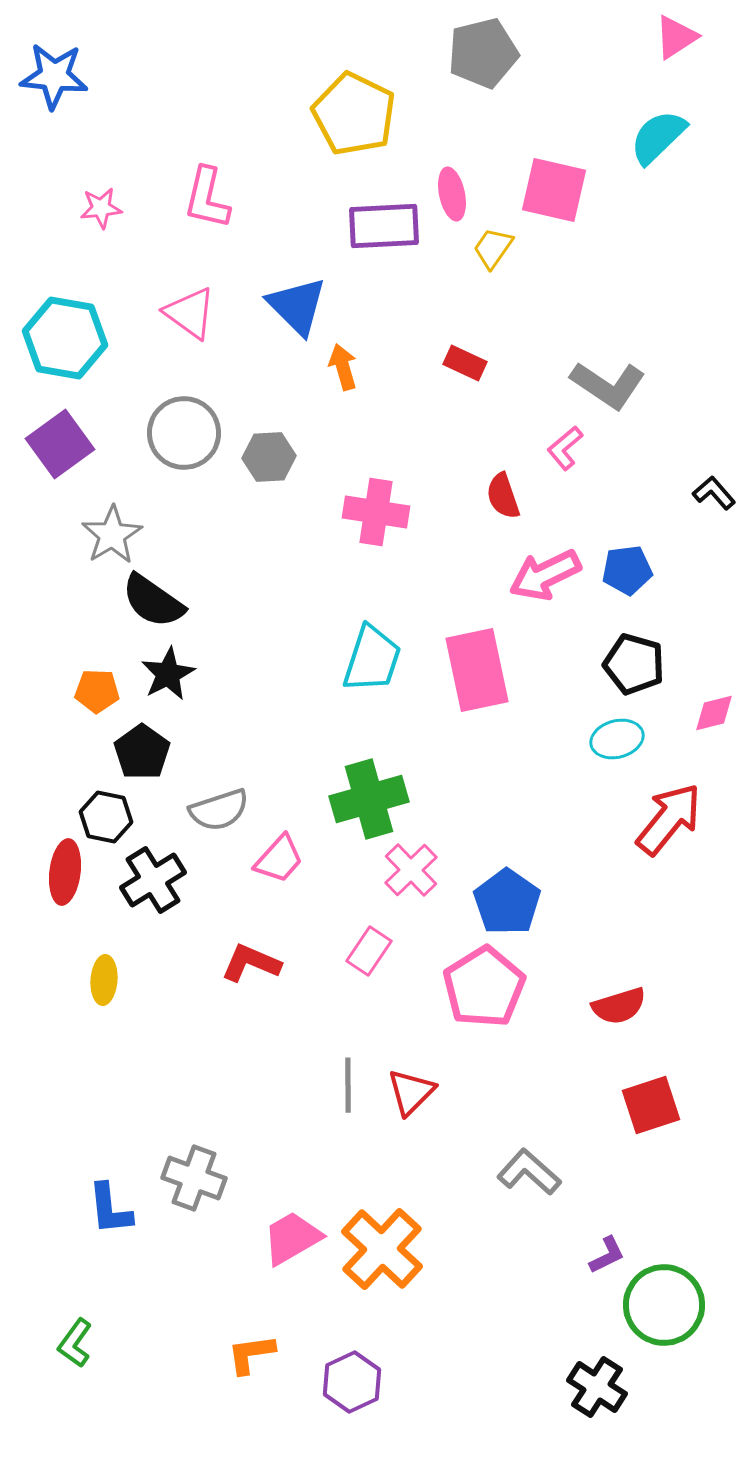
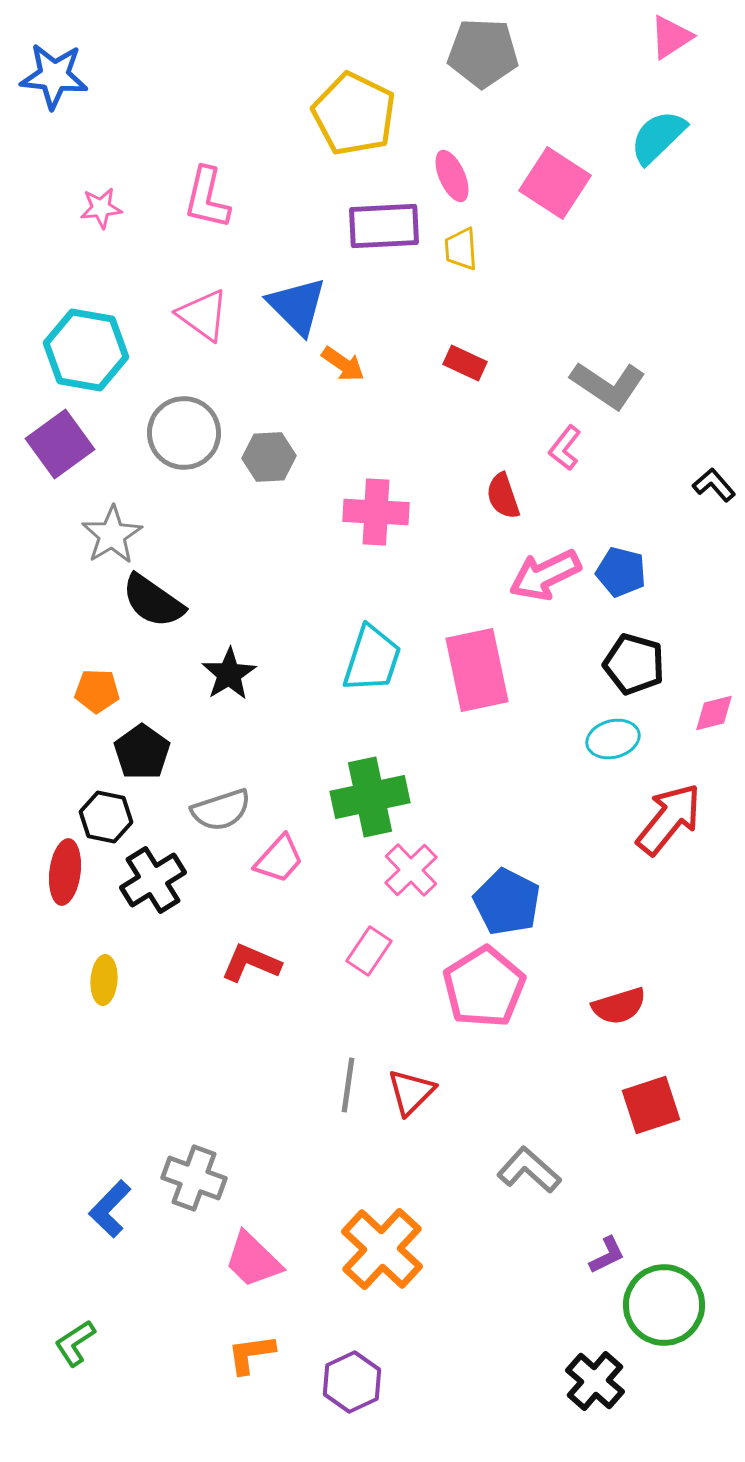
pink triangle at (676, 37): moved 5 px left
gray pentagon at (483, 53): rotated 16 degrees clockwise
pink square at (554, 190): moved 1 px right, 7 px up; rotated 20 degrees clockwise
pink ellipse at (452, 194): moved 18 px up; rotated 12 degrees counterclockwise
yellow trapezoid at (493, 248): moved 32 px left, 1 px down; rotated 39 degrees counterclockwise
pink triangle at (190, 313): moved 13 px right, 2 px down
cyan hexagon at (65, 338): moved 21 px right, 12 px down
orange arrow at (343, 367): moved 3 px up; rotated 141 degrees clockwise
pink L-shape at (565, 448): rotated 12 degrees counterclockwise
black L-shape at (714, 493): moved 8 px up
pink cross at (376, 512): rotated 6 degrees counterclockwise
blue pentagon at (627, 570): moved 6 px left, 2 px down; rotated 21 degrees clockwise
black star at (168, 674): moved 61 px right; rotated 4 degrees counterclockwise
cyan ellipse at (617, 739): moved 4 px left
green cross at (369, 799): moved 1 px right, 2 px up; rotated 4 degrees clockwise
gray semicircle at (219, 810): moved 2 px right
blue pentagon at (507, 902): rotated 8 degrees counterclockwise
gray line at (348, 1085): rotated 8 degrees clockwise
gray L-shape at (529, 1172): moved 2 px up
blue L-shape at (110, 1209): rotated 50 degrees clockwise
pink trapezoid at (292, 1238): moved 39 px left, 22 px down; rotated 106 degrees counterclockwise
green L-shape at (75, 1343): rotated 21 degrees clockwise
black cross at (597, 1387): moved 2 px left, 6 px up; rotated 8 degrees clockwise
